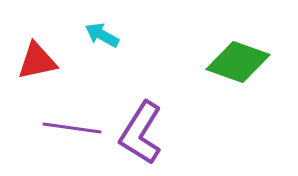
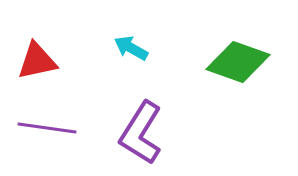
cyan arrow: moved 29 px right, 13 px down
purple line: moved 25 px left
